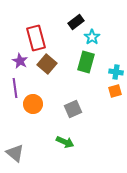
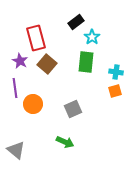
green rectangle: rotated 10 degrees counterclockwise
gray triangle: moved 1 px right, 3 px up
